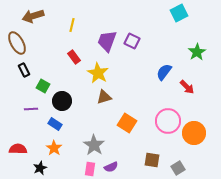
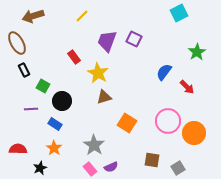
yellow line: moved 10 px right, 9 px up; rotated 32 degrees clockwise
purple square: moved 2 px right, 2 px up
pink rectangle: rotated 48 degrees counterclockwise
